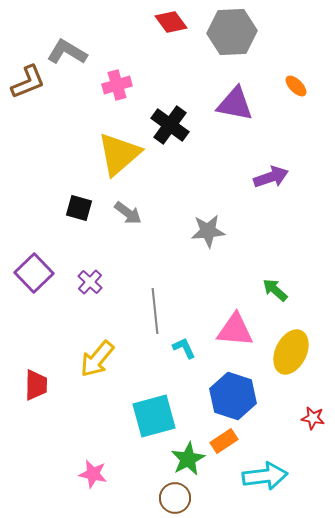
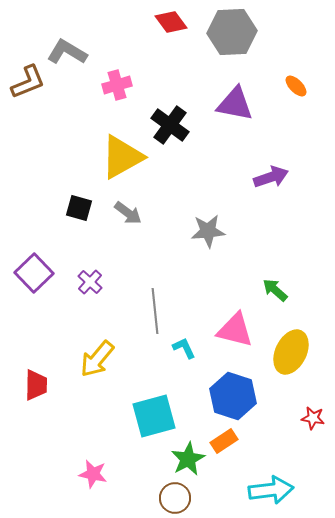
yellow triangle: moved 3 px right, 3 px down; rotated 12 degrees clockwise
pink triangle: rotated 9 degrees clockwise
cyan arrow: moved 6 px right, 14 px down
